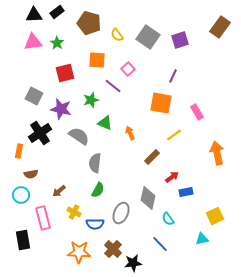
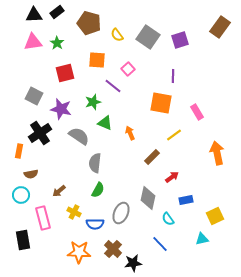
purple line at (173, 76): rotated 24 degrees counterclockwise
green star at (91, 100): moved 2 px right, 2 px down
blue rectangle at (186, 192): moved 8 px down
